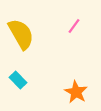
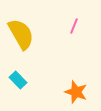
pink line: rotated 14 degrees counterclockwise
orange star: rotated 10 degrees counterclockwise
